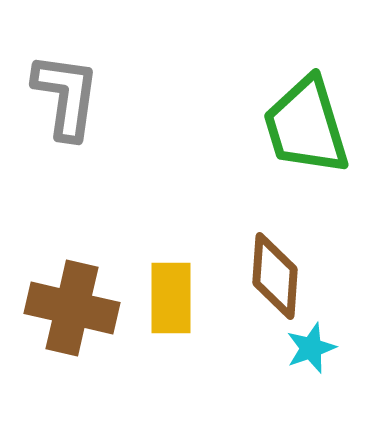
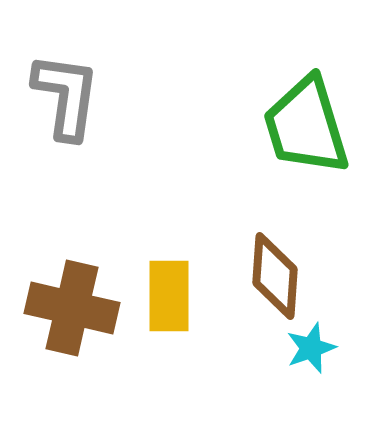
yellow rectangle: moved 2 px left, 2 px up
